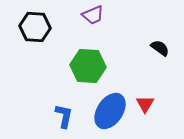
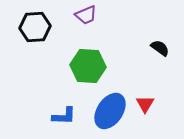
purple trapezoid: moved 7 px left
black hexagon: rotated 8 degrees counterclockwise
blue L-shape: rotated 80 degrees clockwise
